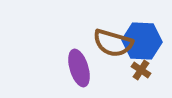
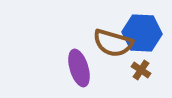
blue hexagon: moved 8 px up
